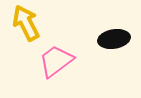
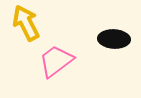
black ellipse: rotated 12 degrees clockwise
